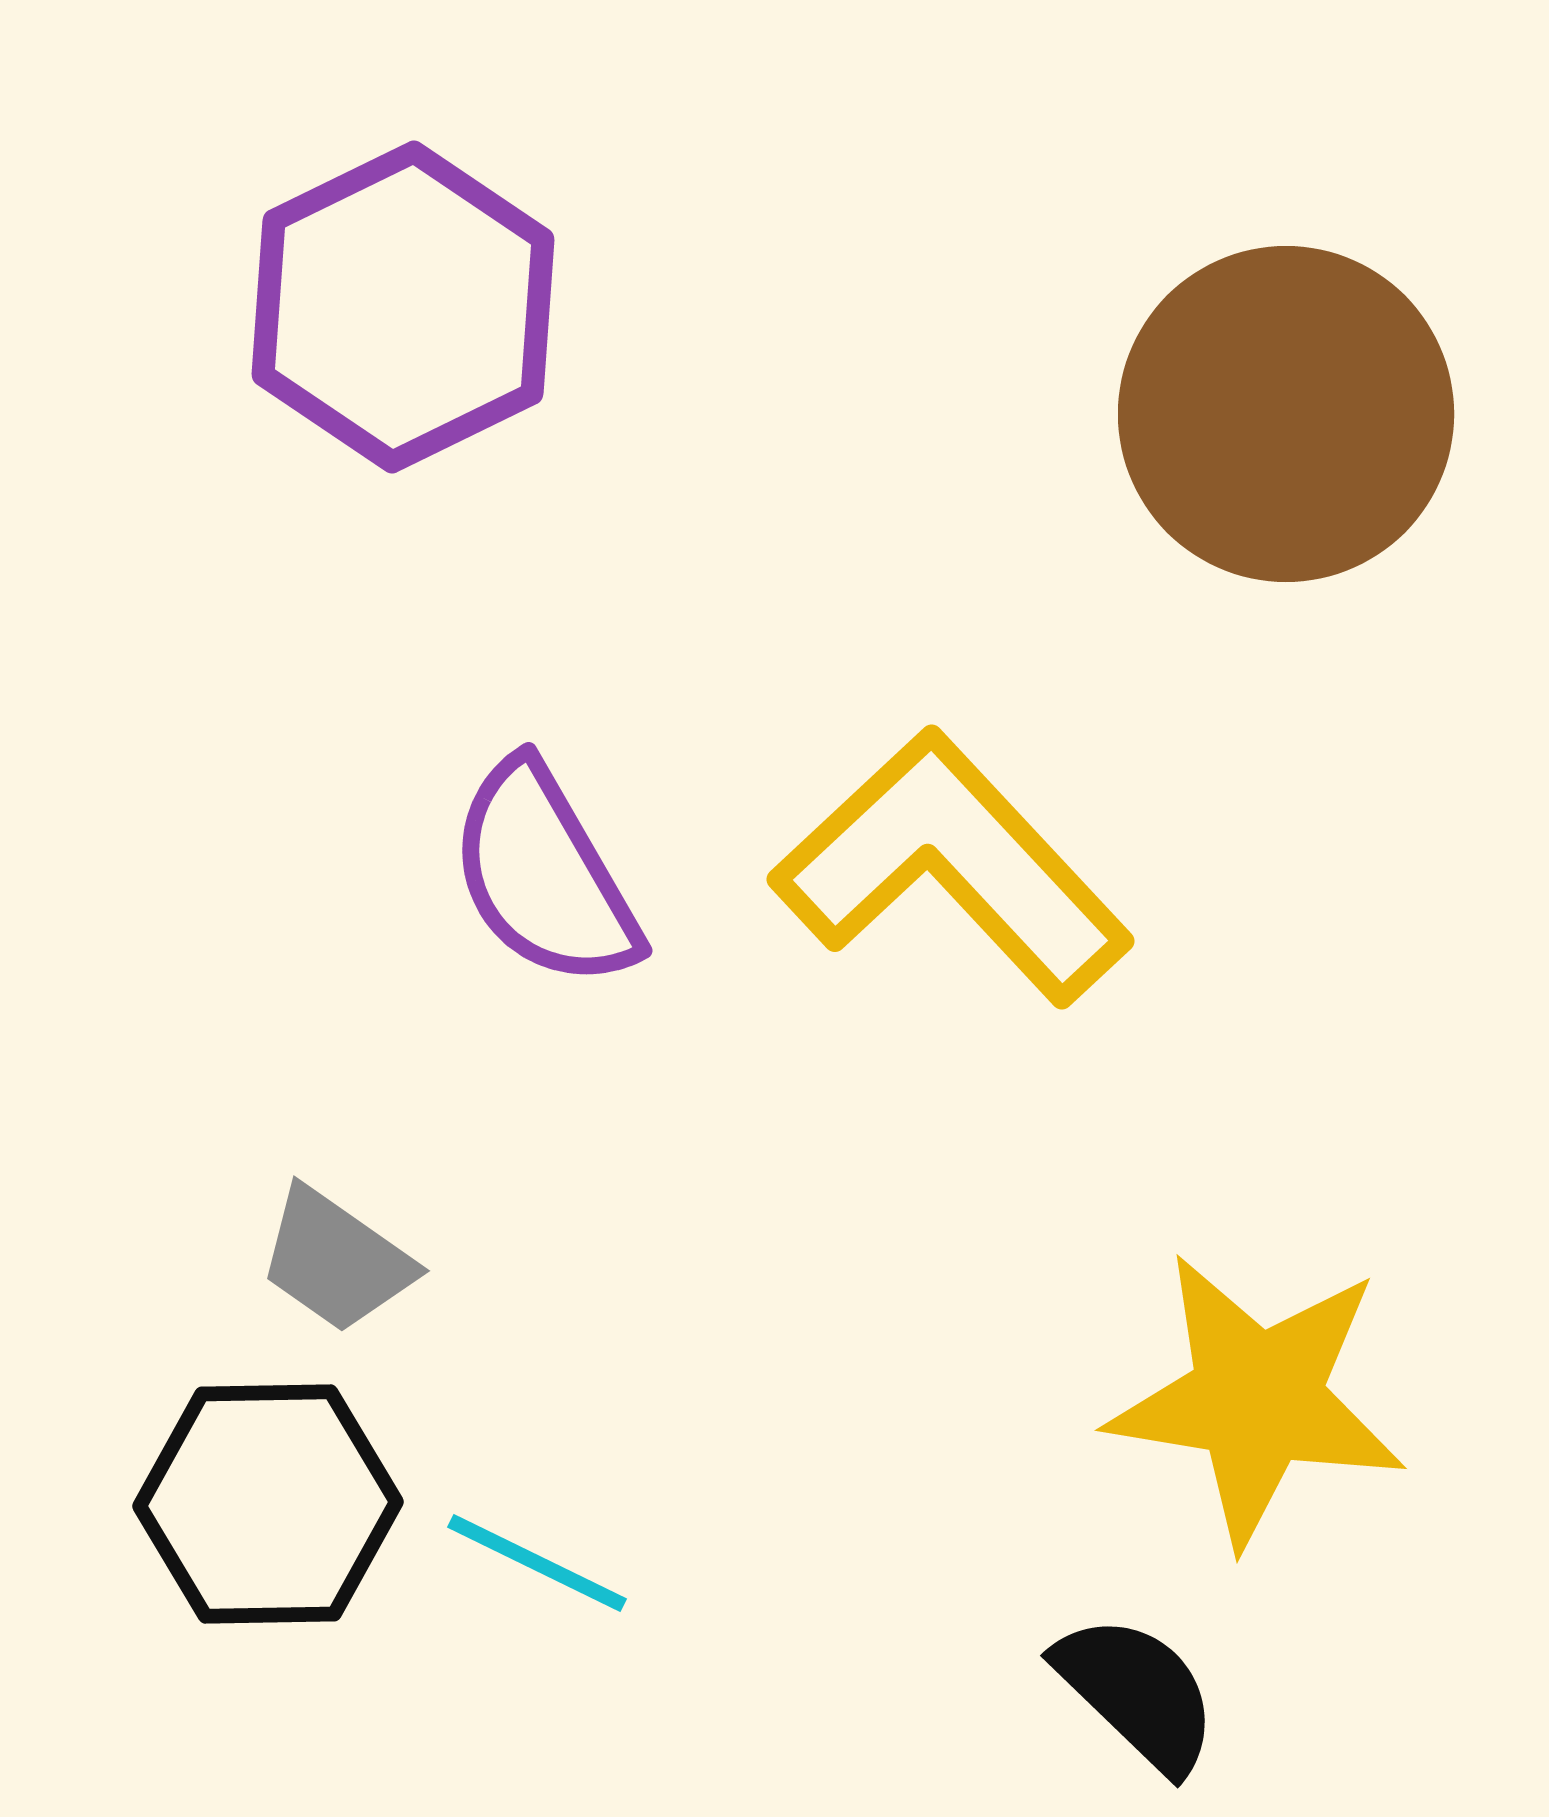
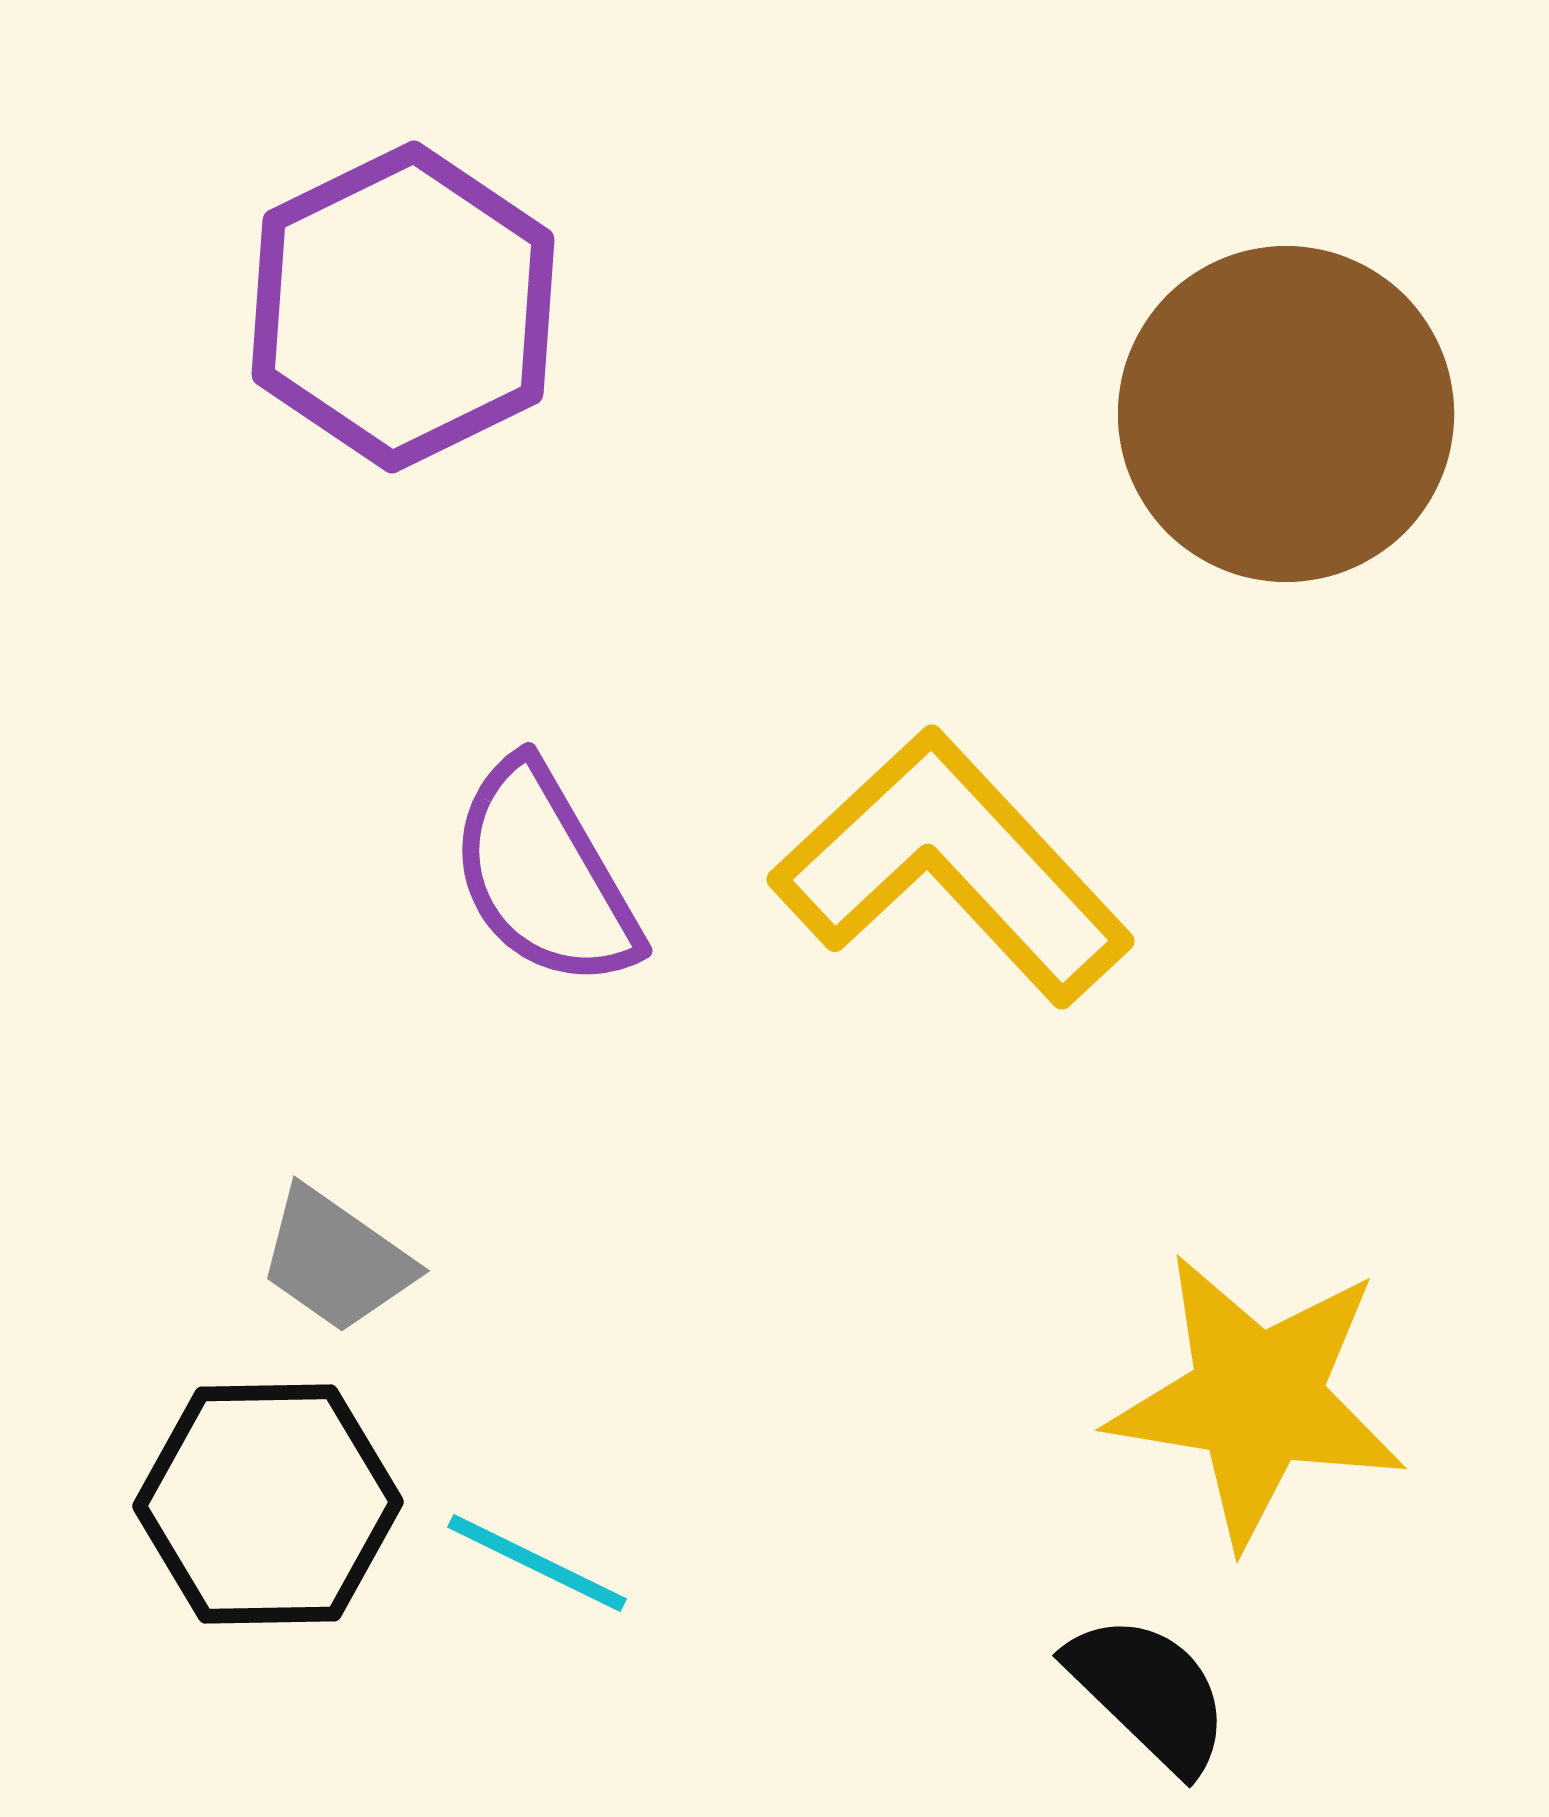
black semicircle: moved 12 px right
